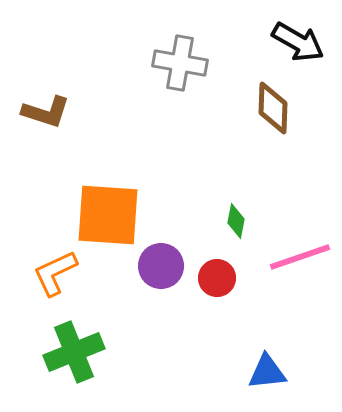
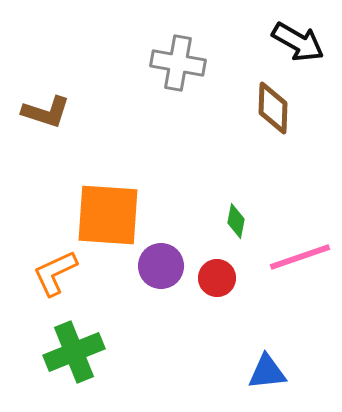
gray cross: moved 2 px left
